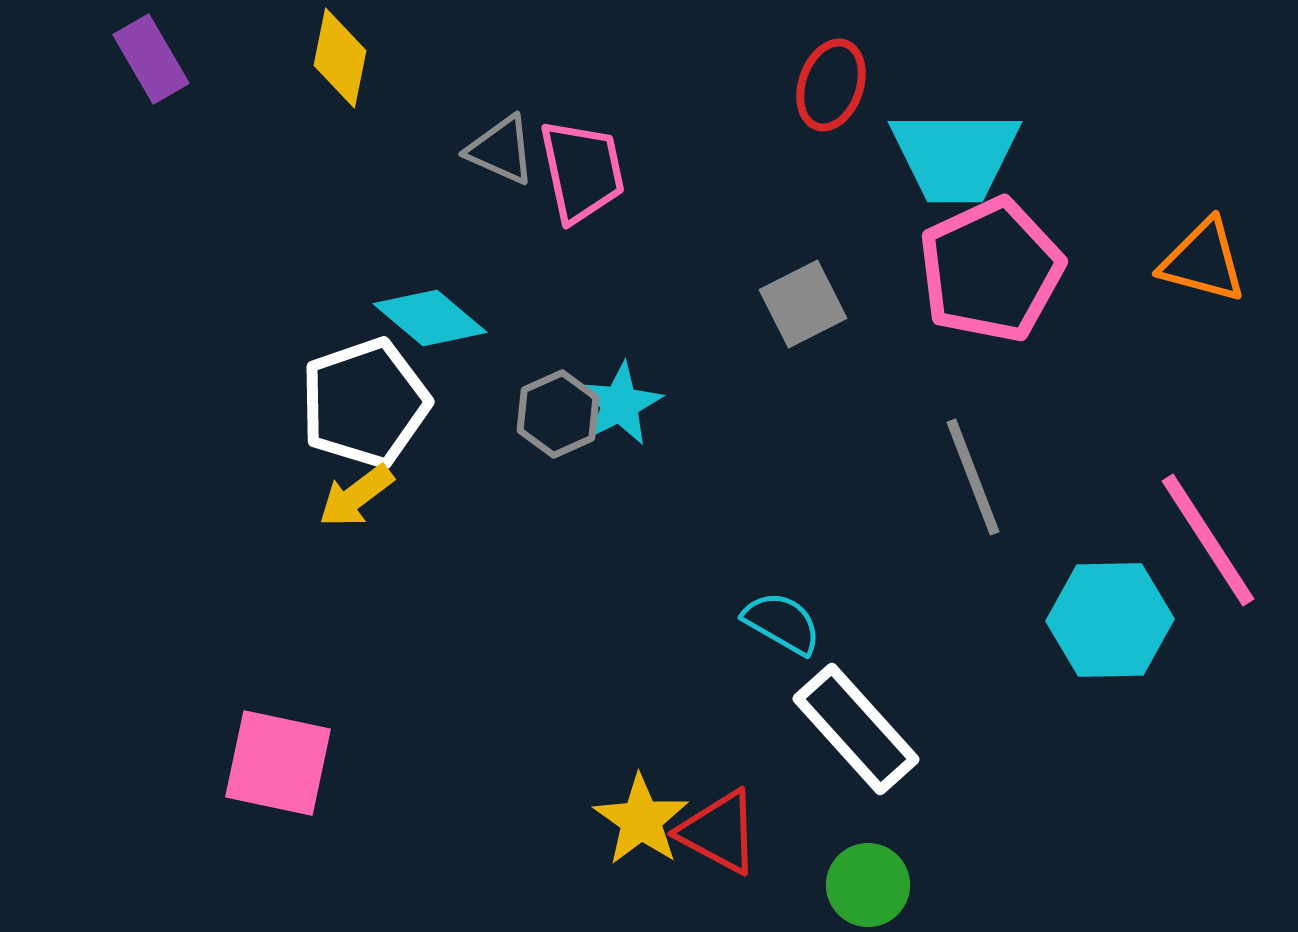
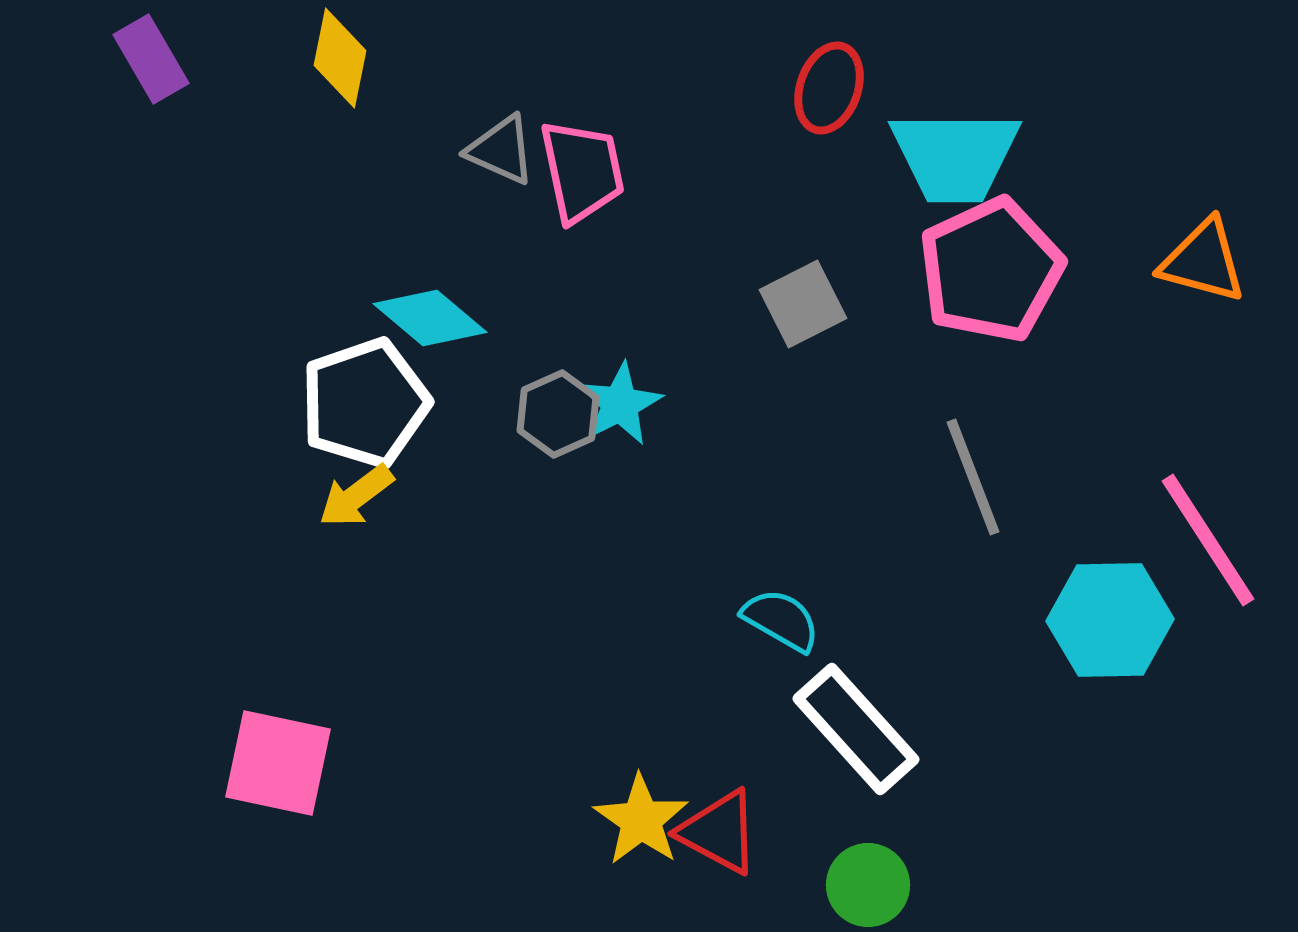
red ellipse: moved 2 px left, 3 px down
cyan semicircle: moved 1 px left, 3 px up
